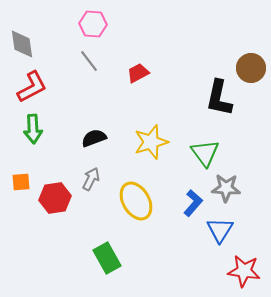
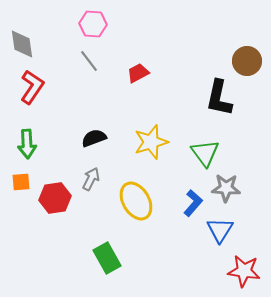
brown circle: moved 4 px left, 7 px up
red L-shape: rotated 28 degrees counterclockwise
green arrow: moved 6 px left, 15 px down
